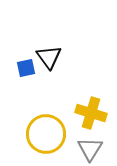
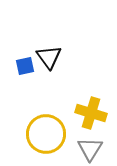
blue square: moved 1 px left, 2 px up
